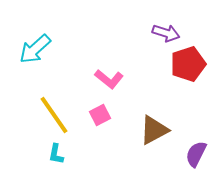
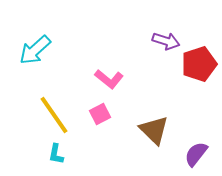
purple arrow: moved 8 px down
cyan arrow: moved 1 px down
red pentagon: moved 11 px right
pink square: moved 1 px up
brown triangle: rotated 48 degrees counterclockwise
purple semicircle: rotated 12 degrees clockwise
